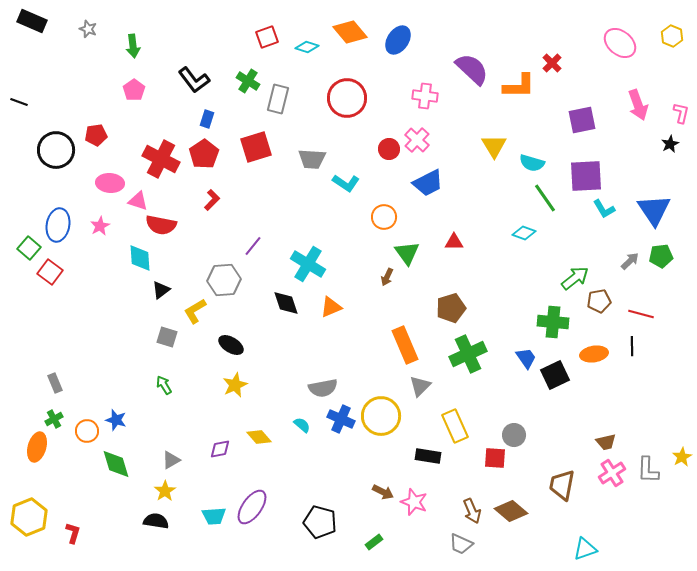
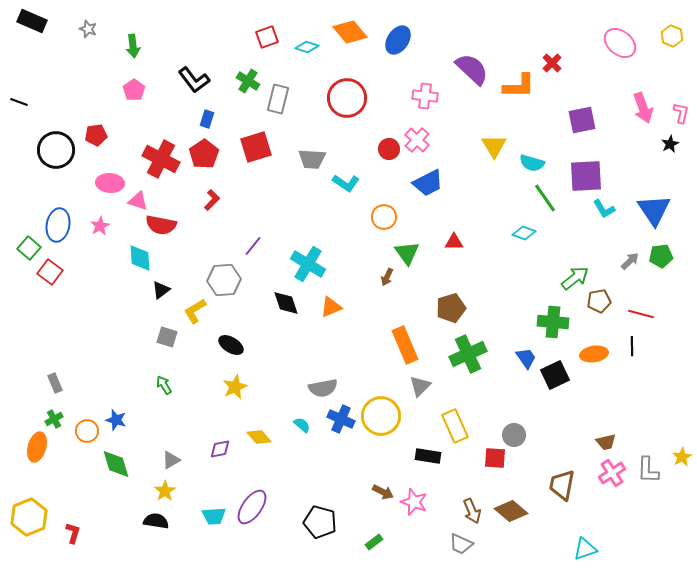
pink arrow at (638, 105): moved 5 px right, 3 px down
yellow star at (235, 385): moved 2 px down
